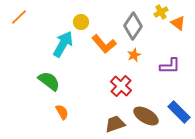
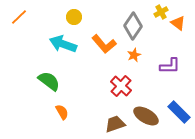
yellow circle: moved 7 px left, 5 px up
cyan arrow: rotated 100 degrees counterclockwise
